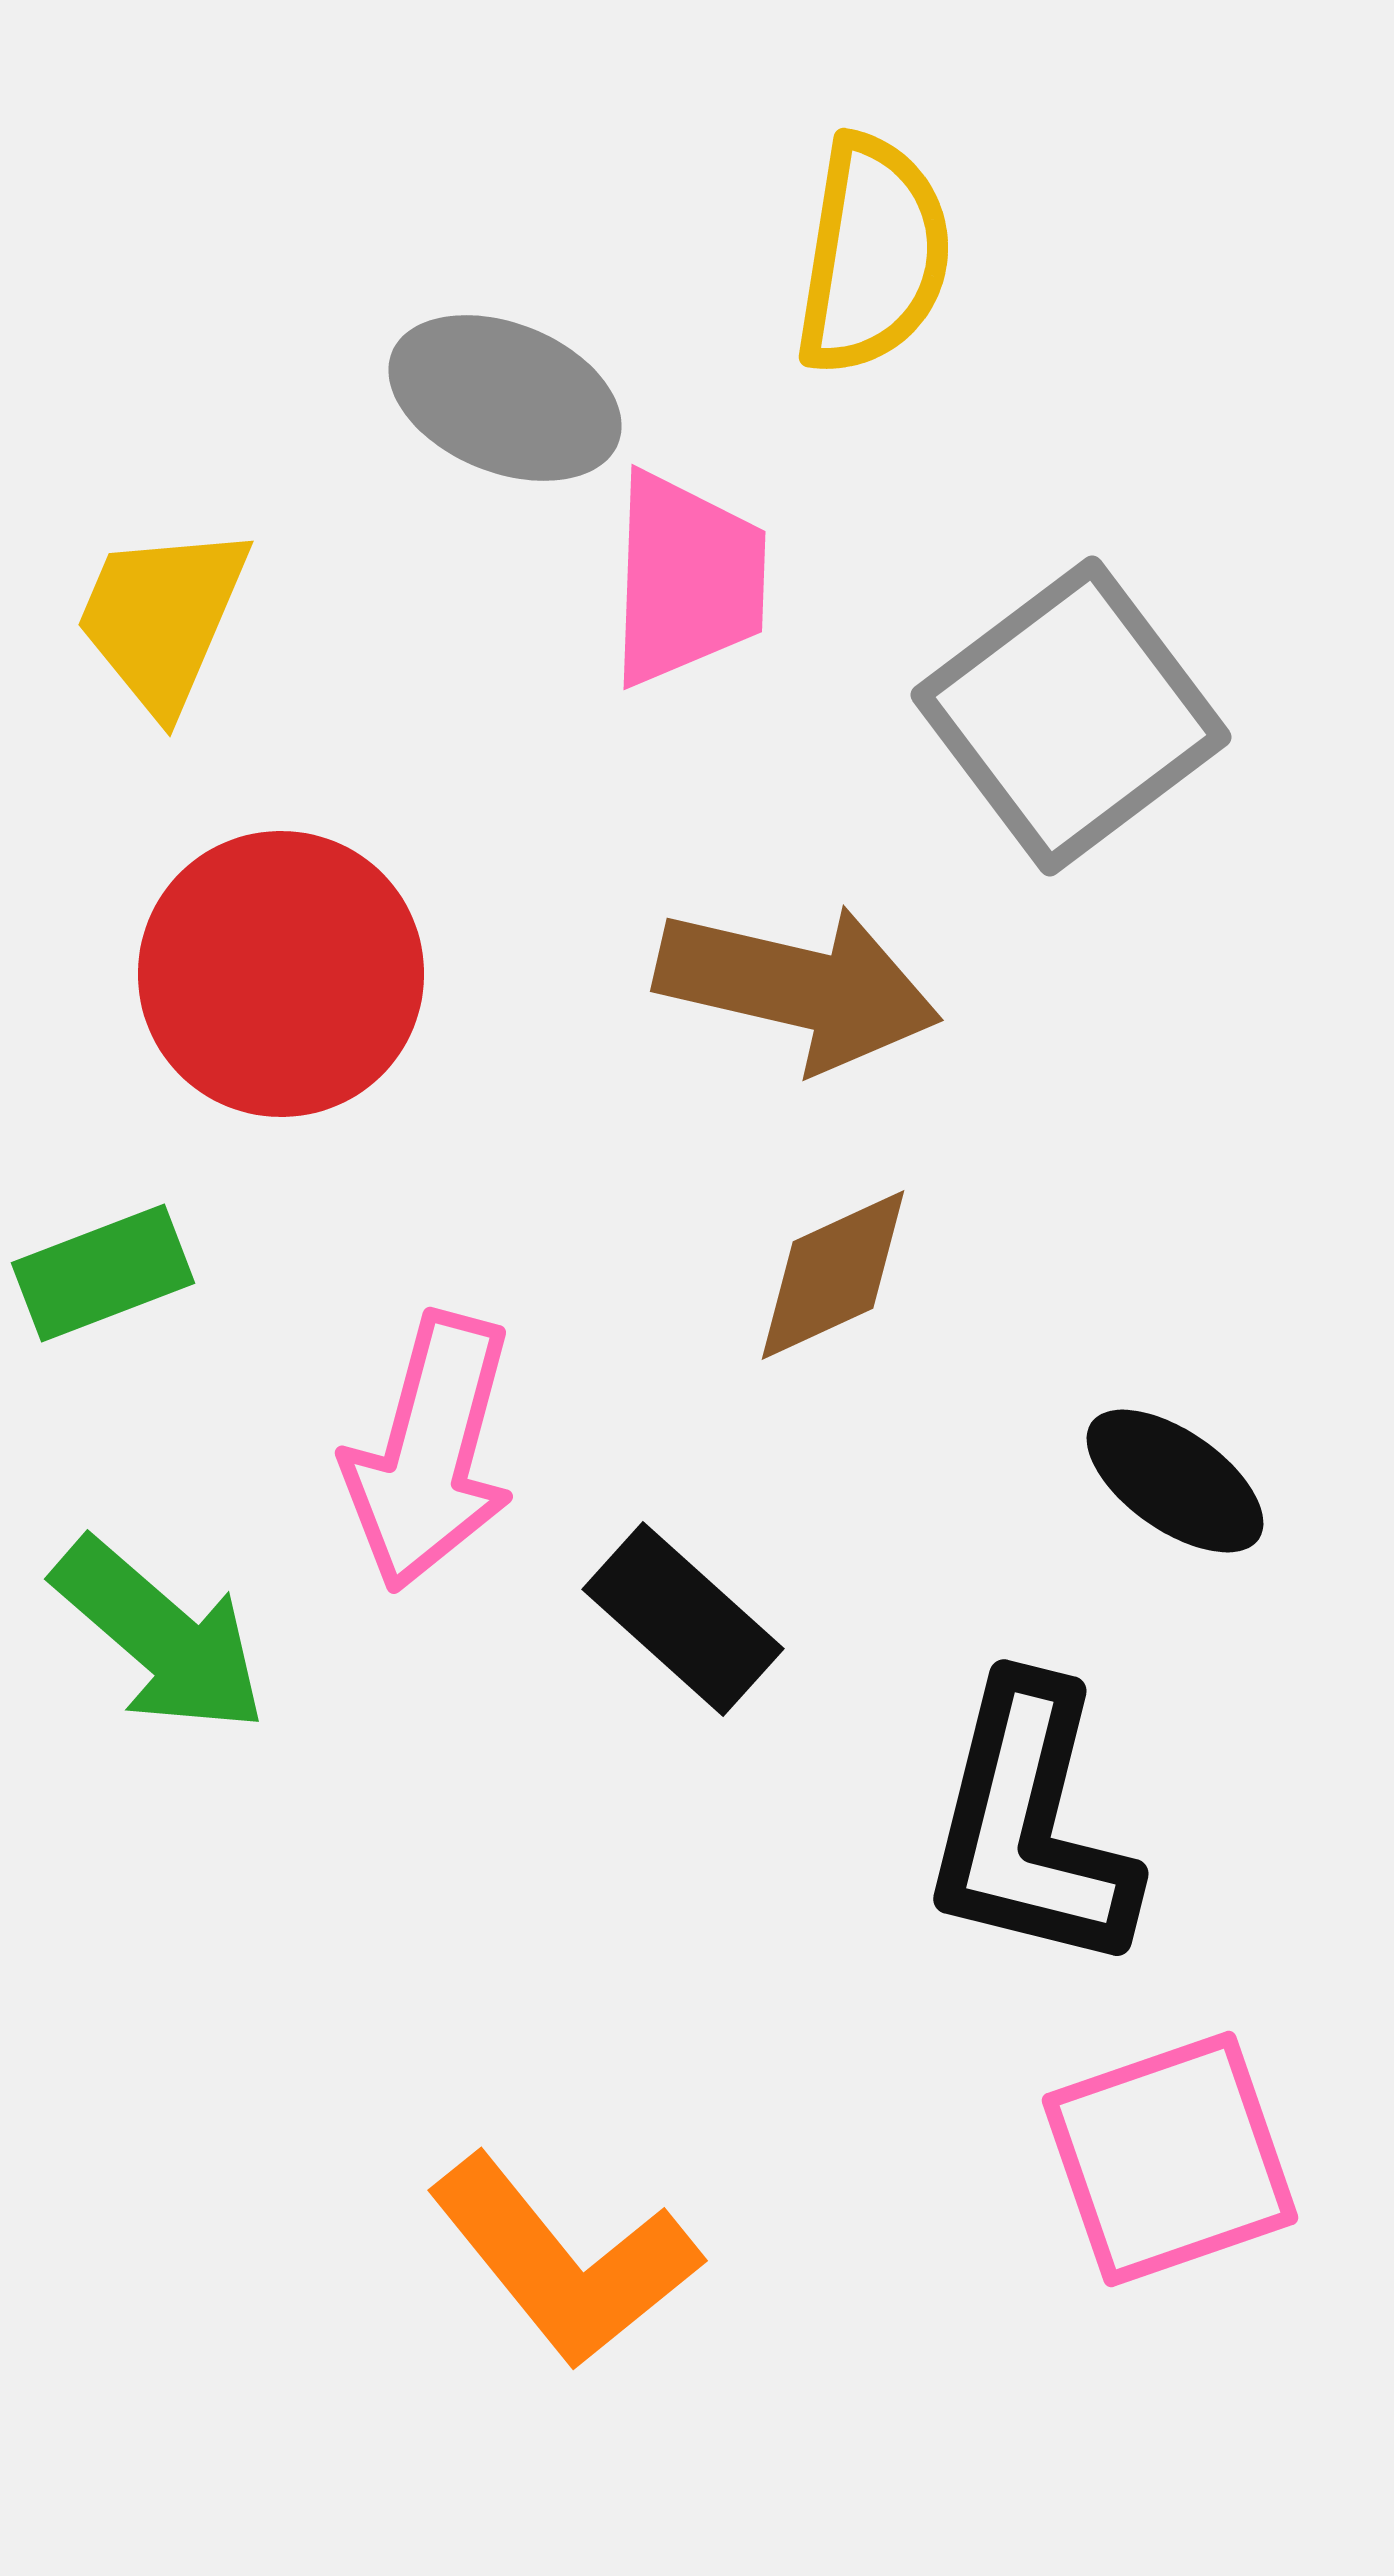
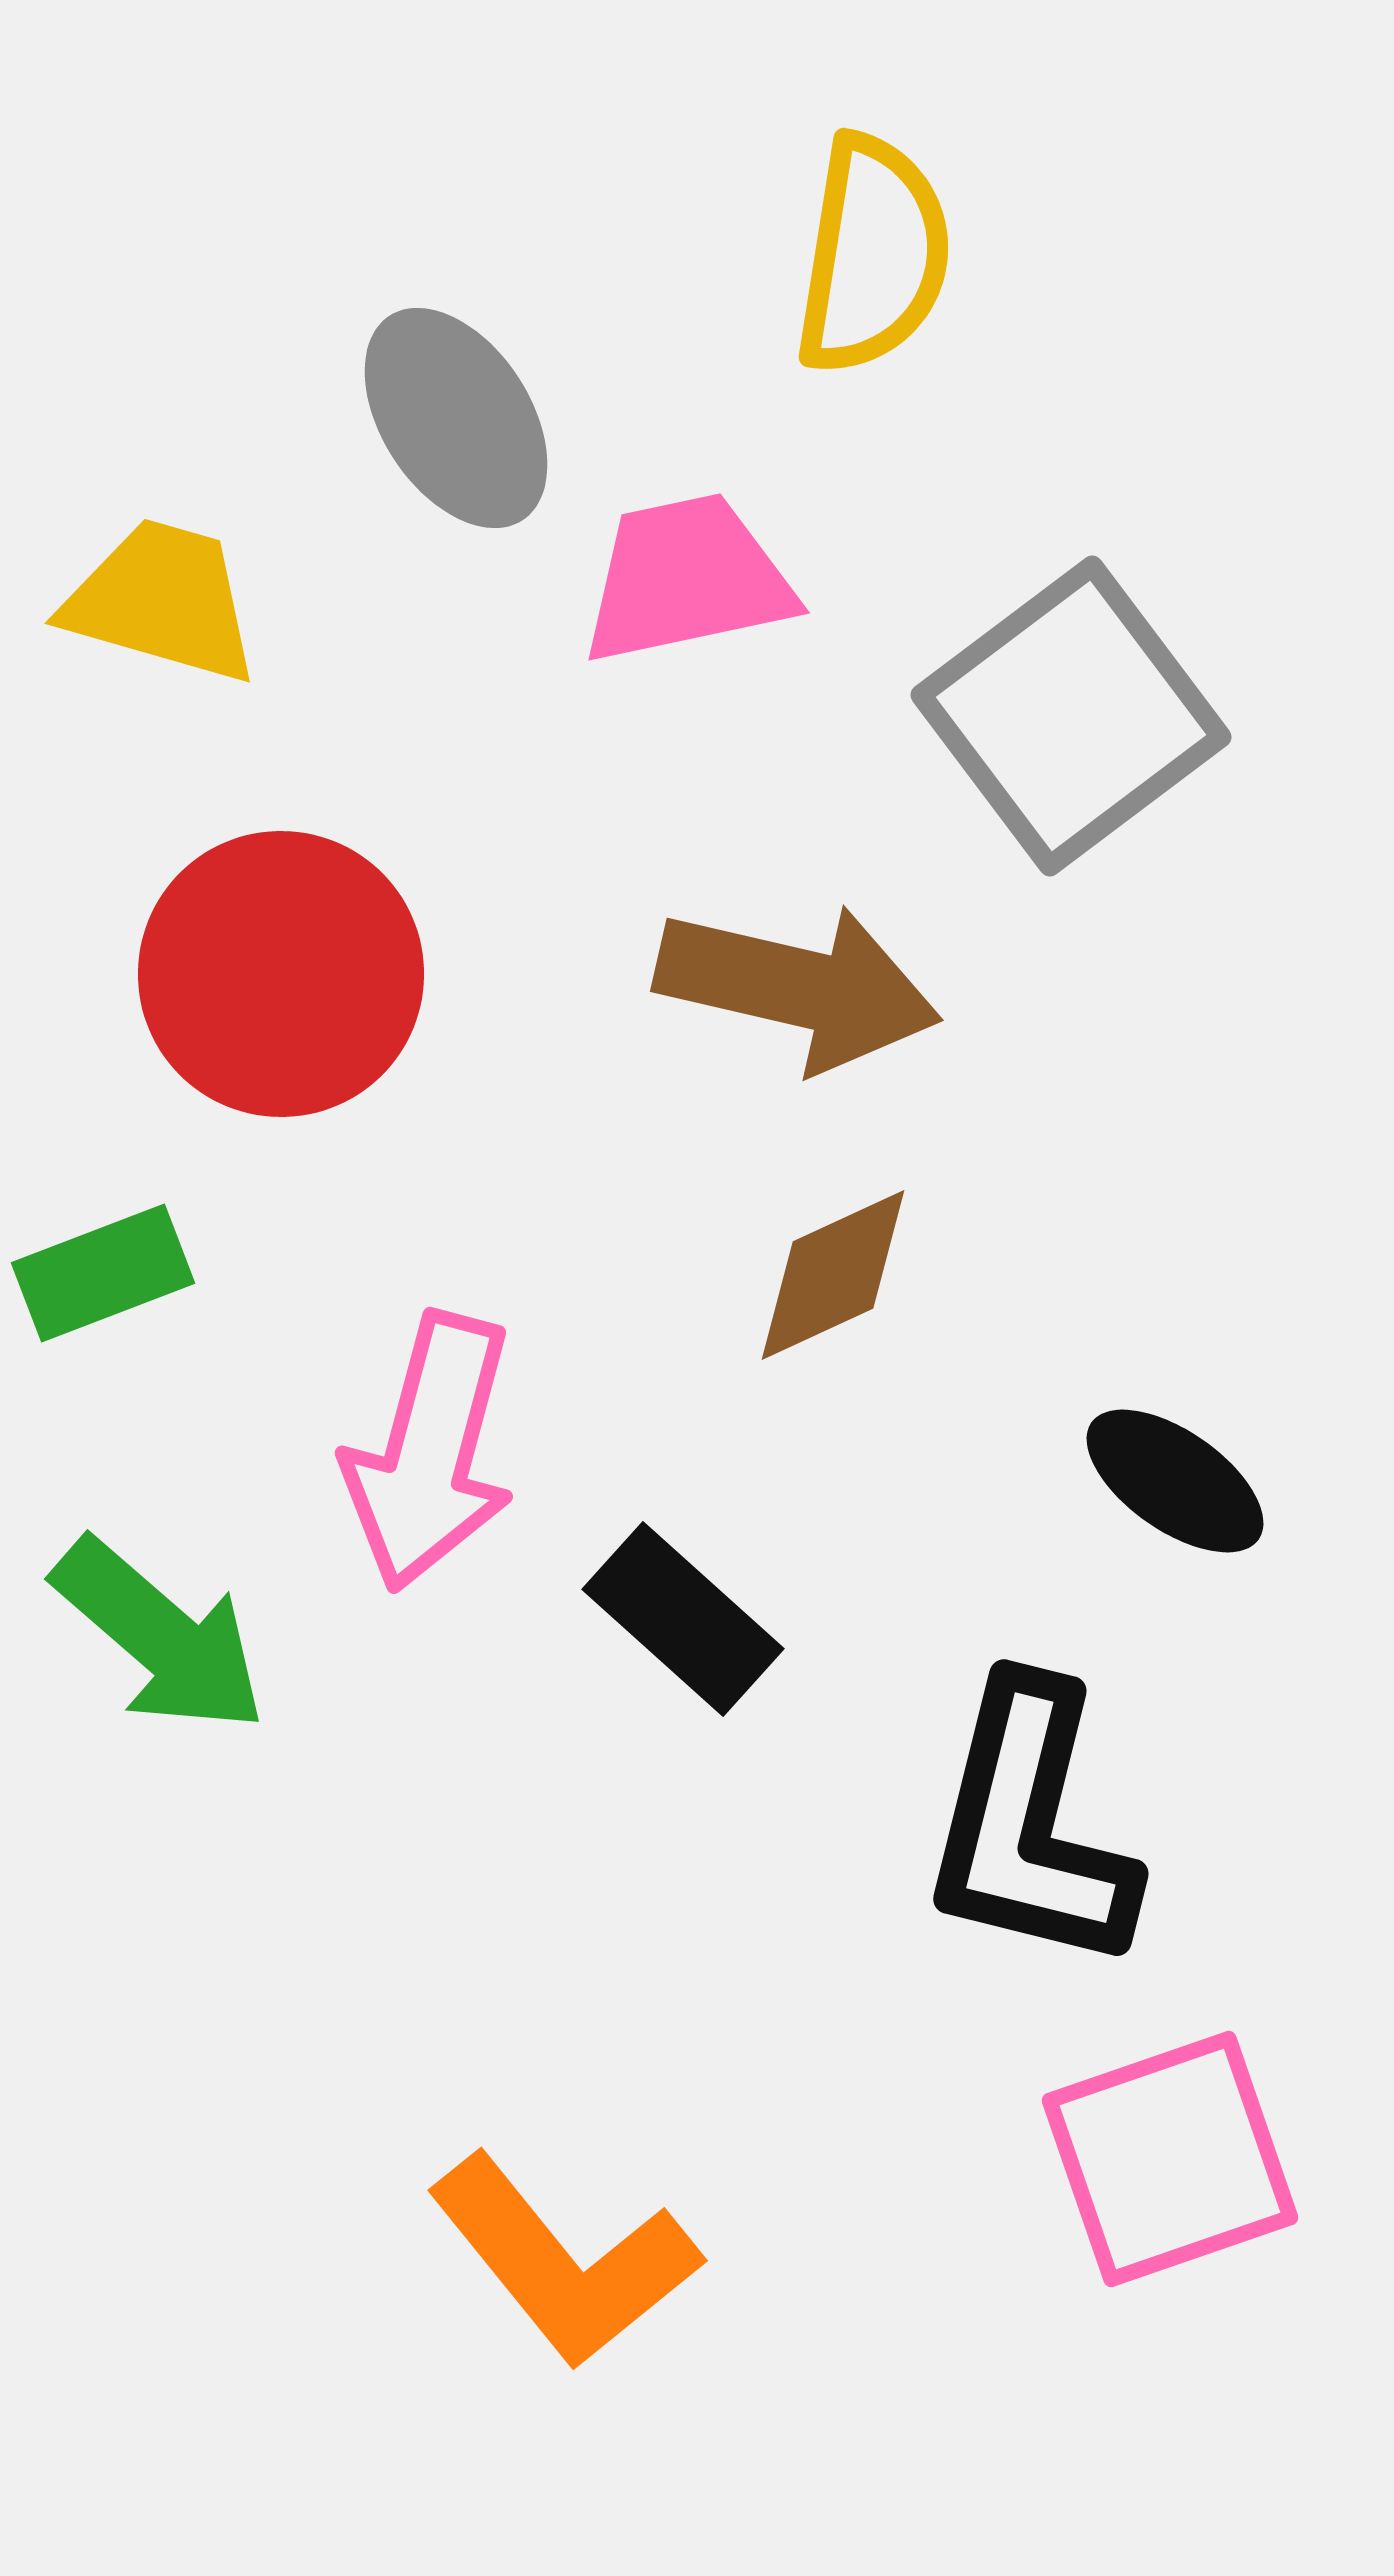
gray ellipse: moved 49 px left, 20 px down; rotated 35 degrees clockwise
pink trapezoid: rotated 104 degrees counterclockwise
yellow trapezoid: moved 17 px up; rotated 83 degrees clockwise
